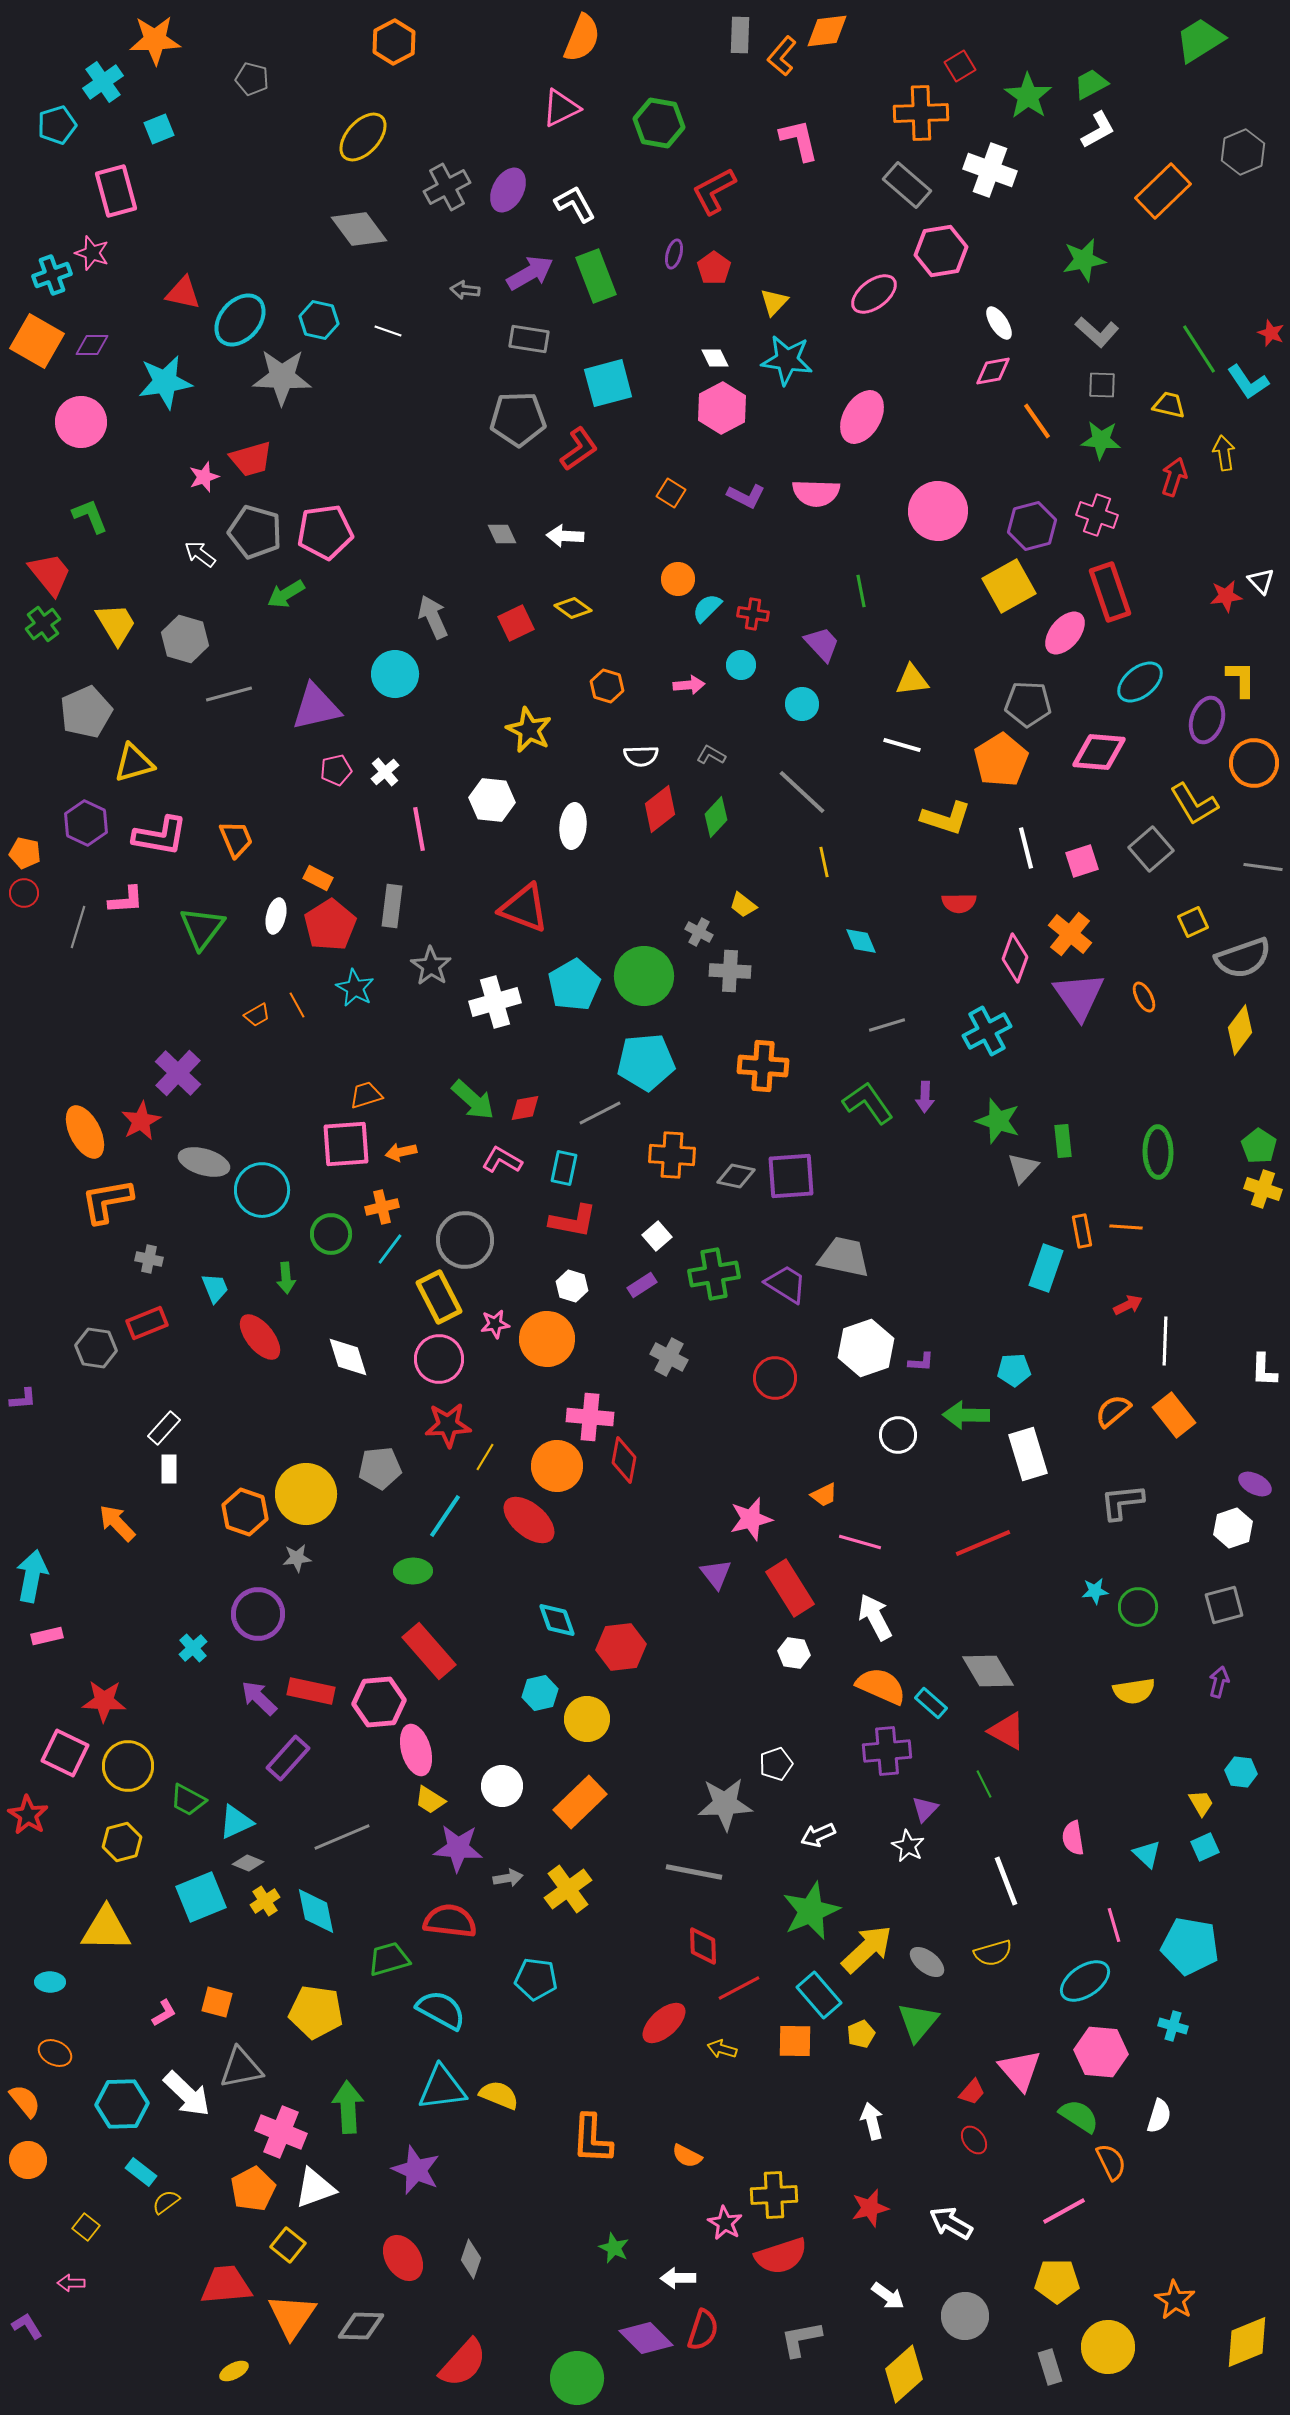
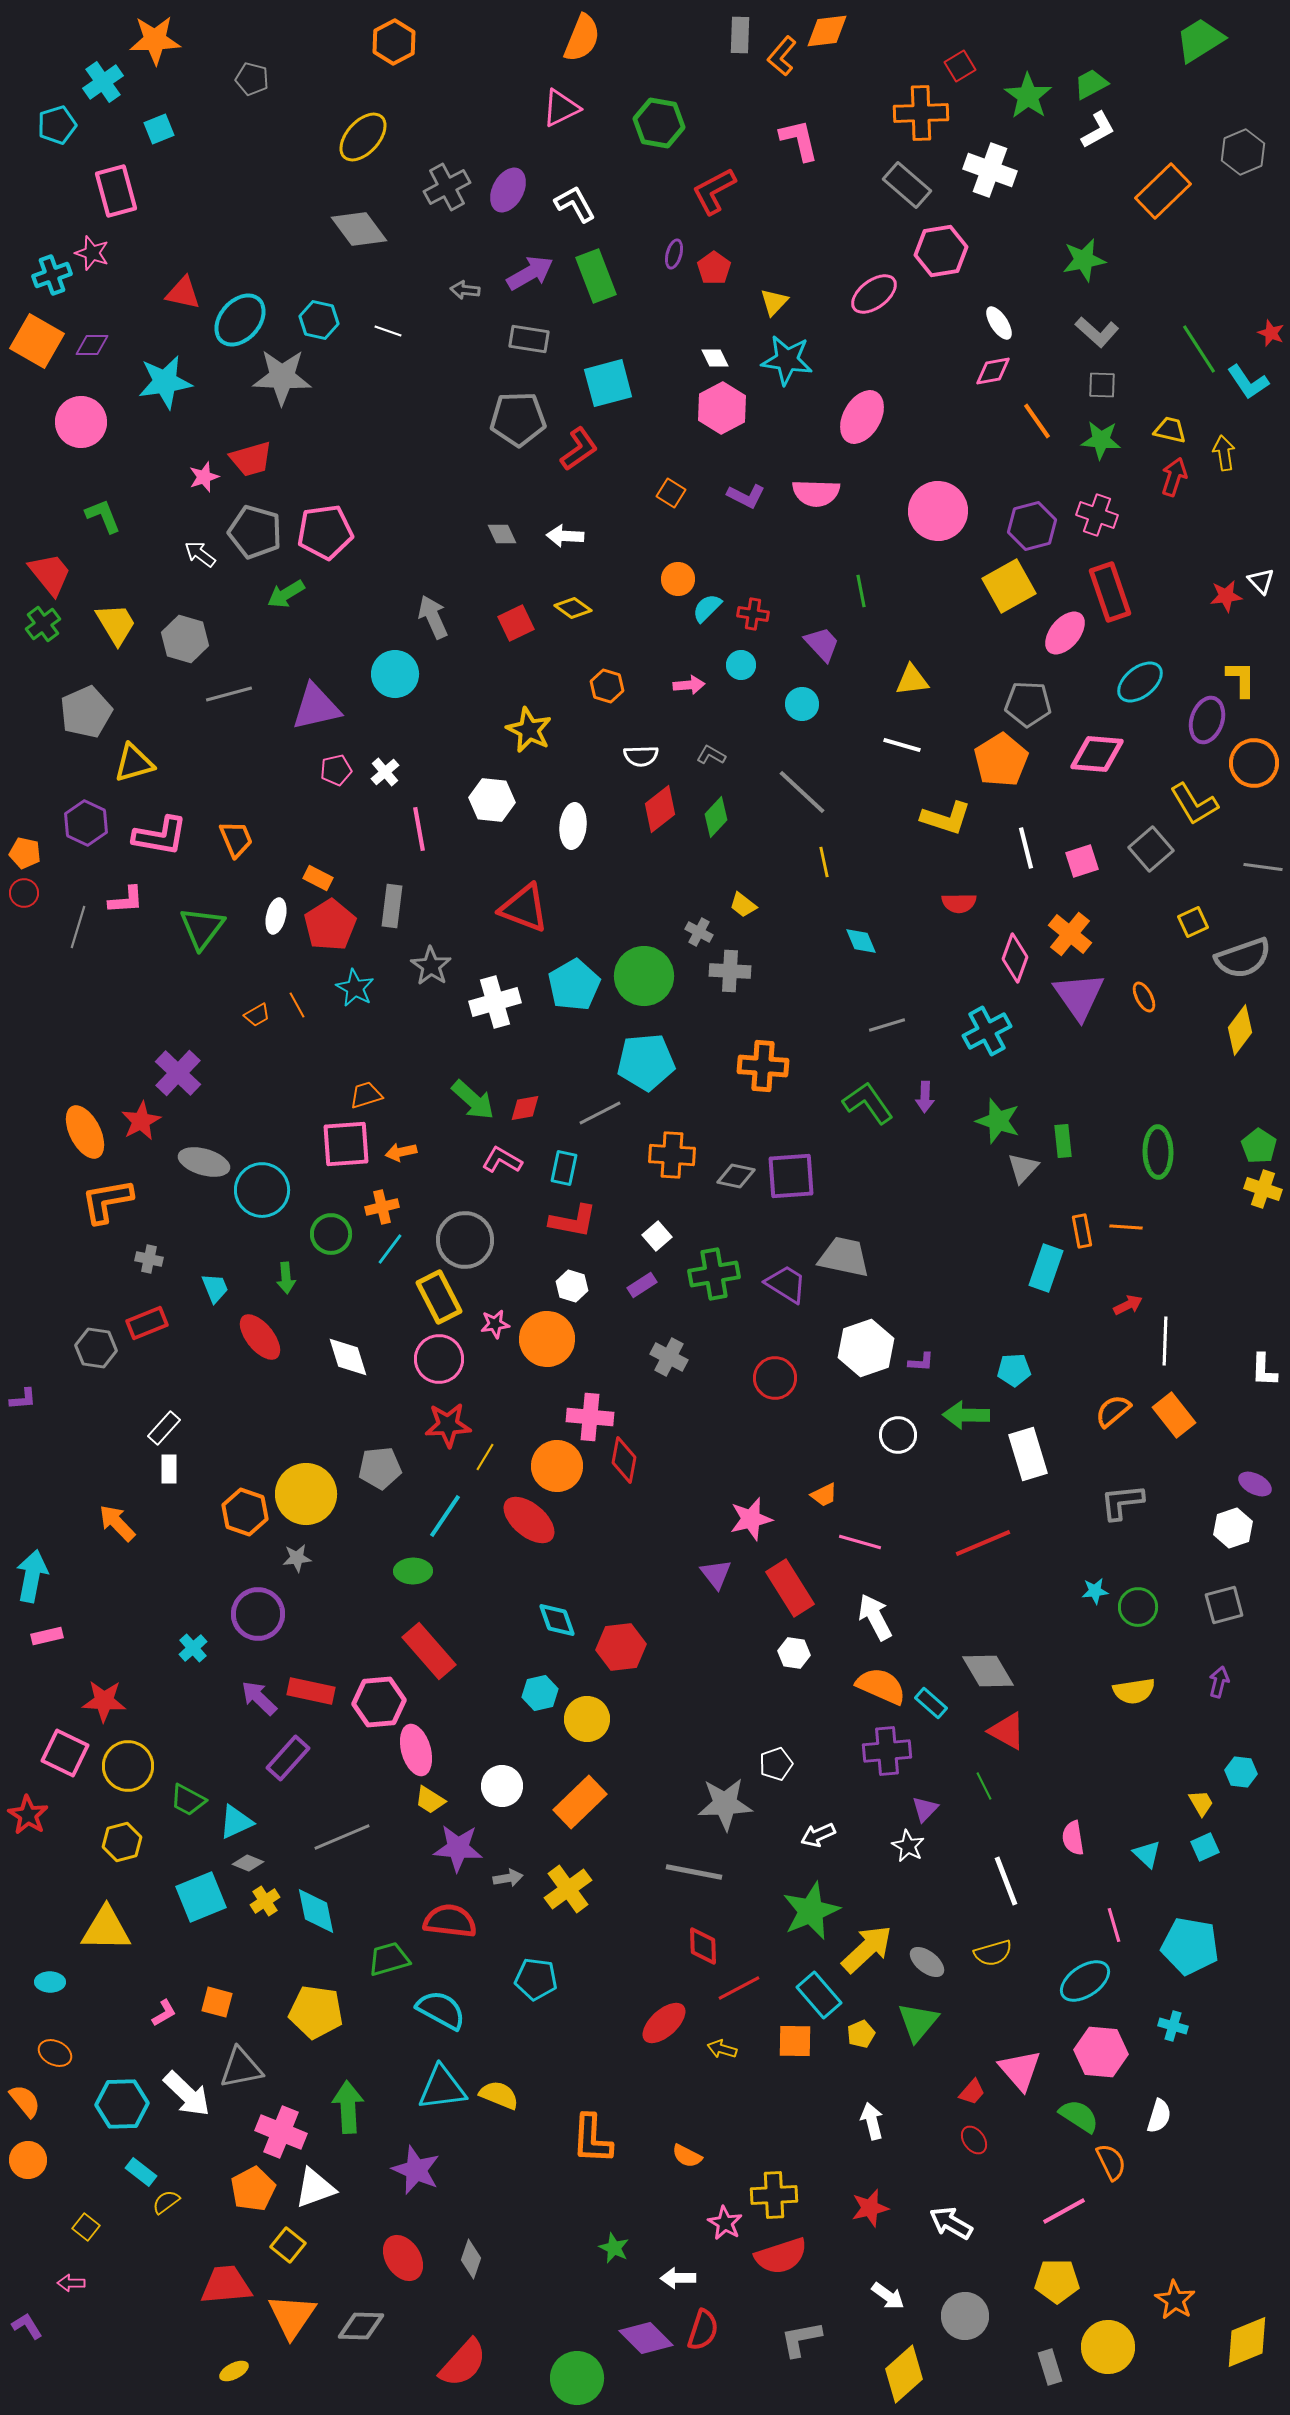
yellow trapezoid at (1169, 405): moved 1 px right, 25 px down
green L-shape at (90, 516): moved 13 px right
pink diamond at (1099, 752): moved 2 px left, 2 px down
green line at (984, 1784): moved 2 px down
